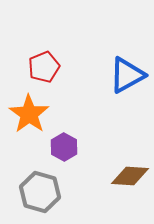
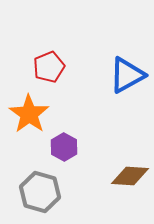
red pentagon: moved 5 px right
